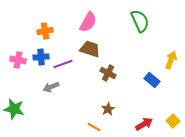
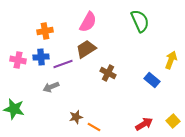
brown trapezoid: moved 4 px left; rotated 50 degrees counterclockwise
brown star: moved 32 px left, 8 px down; rotated 16 degrees clockwise
